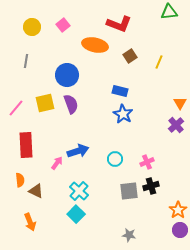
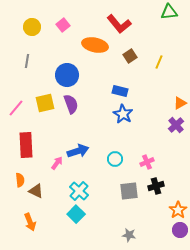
red L-shape: rotated 30 degrees clockwise
gray line: moved 1 px right
orange triangle: rotated 32 degrees clockwise
black cross: moved 5 px right
